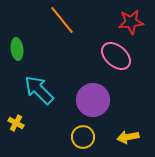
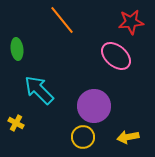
purple circle: moved 1 px right, 6 px down
